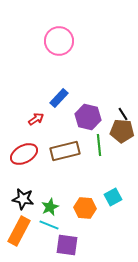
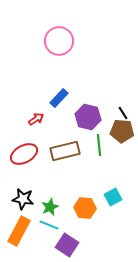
black line: moved 1 px up
purple square: rotated 25 degrees clockwise
